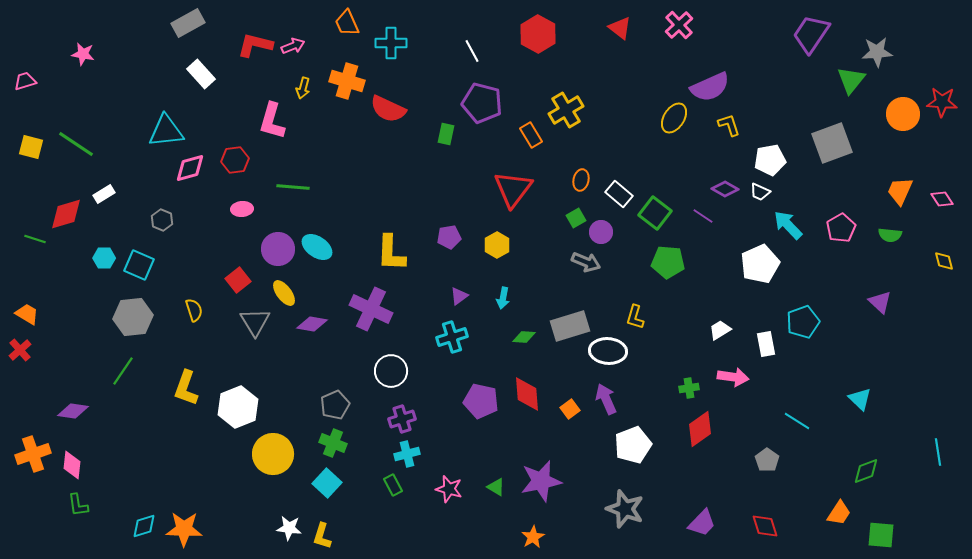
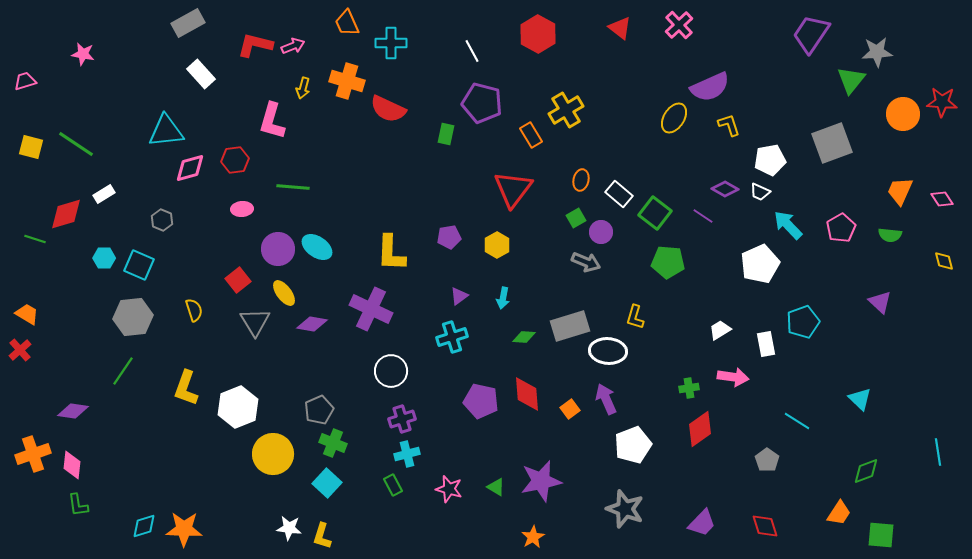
gray pentagon at (335, 405): moved 16 px left, 5 px down
